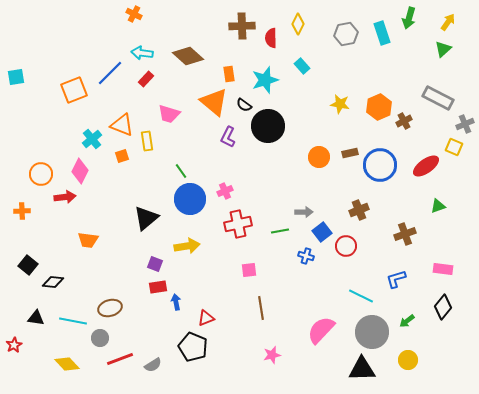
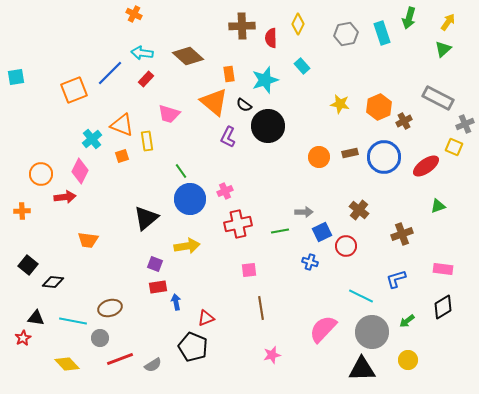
blue circle at (380, 165): moved 4 px right, 8 px up
brown cross at (359, 210): rotated 30 degrees counterclockwise
blue square at (322, 232): rotated 12 degrees clockwise
brown cross at (405, 234): moved 3 px left
blue cross at (306, 256): moved 4 px right, 6 px down
black diamond at (443, 307): rotated 20 degrees clockwise
pink semicircle at (321, 330): moved 2 px right, 1 px up
red star at (14, 345): moved 9 px right, 7 px up
